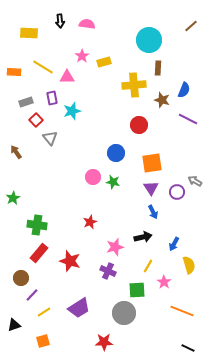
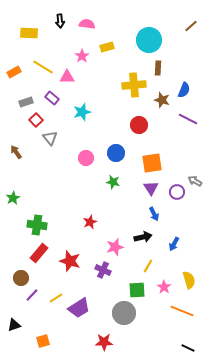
yellow rectangle at (104, 62): moved 3 px right, 15 px up
orange rectangle at (14, 72): rotated 32 degrees counterclockwise
purple rectangle at (52, 98): rotated 40 degrees counterclockwise
cyan star at (72, 111): moved 10 px right, 1 px down
pink circle at (93, 177): moved 7 px left, 19 px up
blue arrow at (153, 212): moved 1 px right, 2 px down
yellow semicircle at (189, 265): moved 15 px down
purple cross at (108, 271): moved 5 px left, 1 px up
pink star at (164, 282): moved 5 px down
yellow line at (44, 312): moved 12 px right, 14 px up
